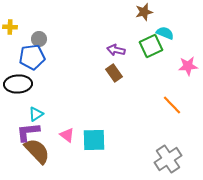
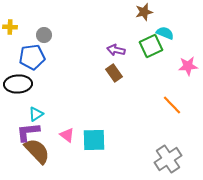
gray circle: moved 5 px right, 4 px up
